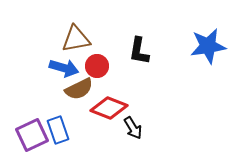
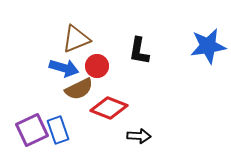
brown triangle: rotated 12 degrees counterclockwise
black arrow: moved 6 px right, 8 px down; rotated 55 degrees counterclockwise
purple square: moved 5 px up
